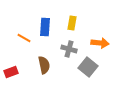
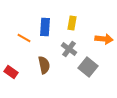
orange arrow: moved 4 px right, 4 px up
gray cross: rotated 21 degrees clockwise
red rectangle: rotated 56 degrees clockwise
